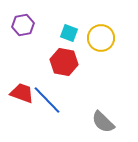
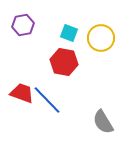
gray semicircle: rotated 15 degrees clockwise
